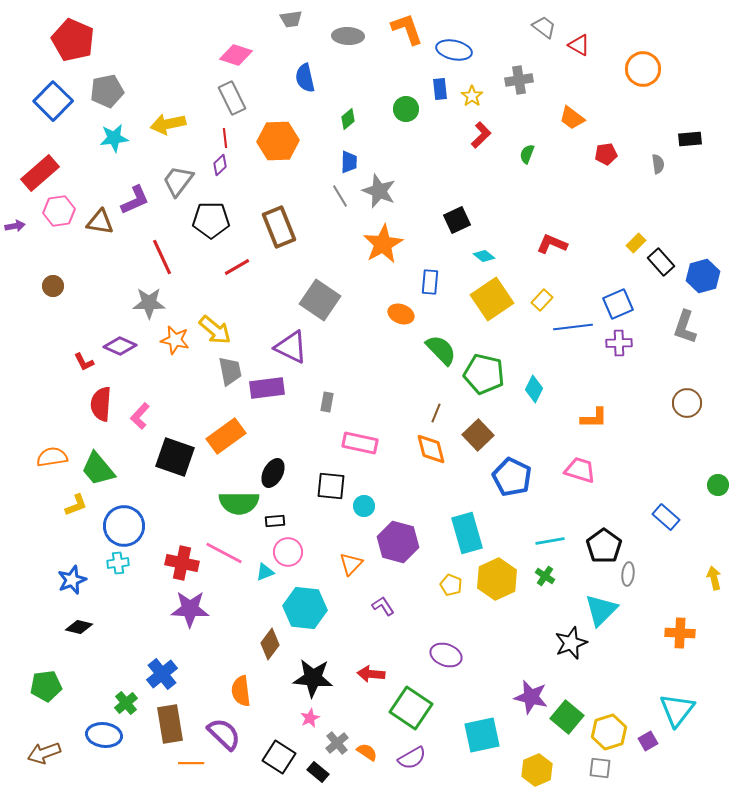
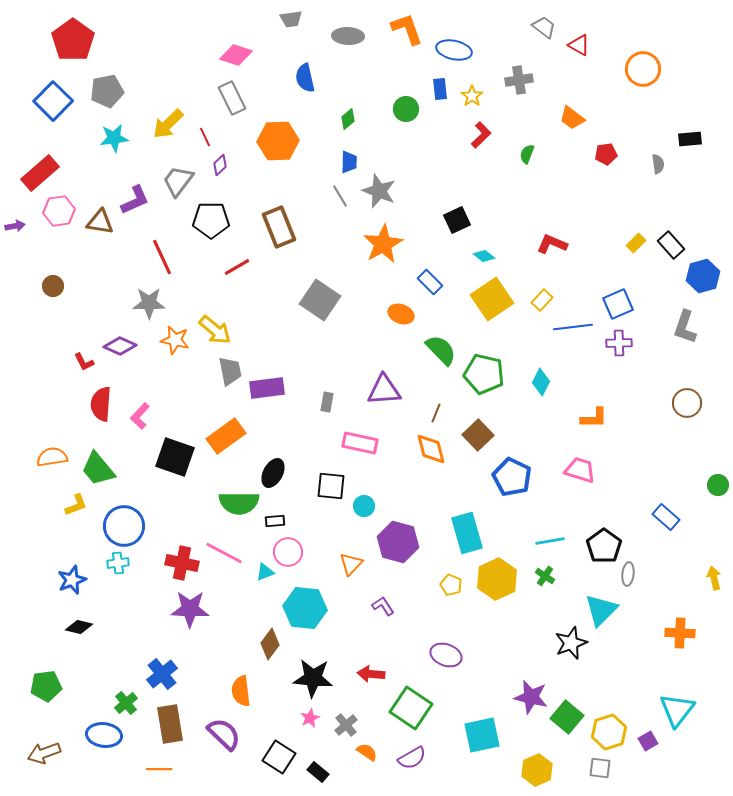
red pentagon at (73, 40): rotated 12 degrees clockwise
yellow arrow at (168, 124): rotated 32 degrees counterclockwise
red line at (225, 138): moved 20 px left, 1 px up; rotated 18 degrees counterclockwise
black rectangle at (661, 262): moved 10 px right, 17 px up
blue rectangle at (430, 282): rotated 50 degrees counterclockwise
purple triangle at (291, 347): moved 93 px right, 43 px down; rotated 30 degrees counterclockwise
cyan diamond at (534, 389): moved 7 px right, 7 px up
gray cross at (337, 743): moved 9 px right, 18 px up
orange line at (191, 763): moved 32 px left, 6 px down
